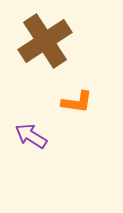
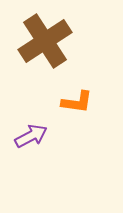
purple arrow: rotated 120 degrees clockwise
